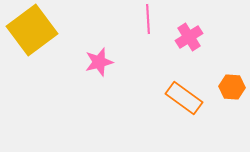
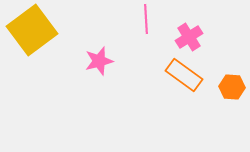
pink line: moved 2 px left
pink star: moved 1 px up
orange rectangle: moved 23 px up
